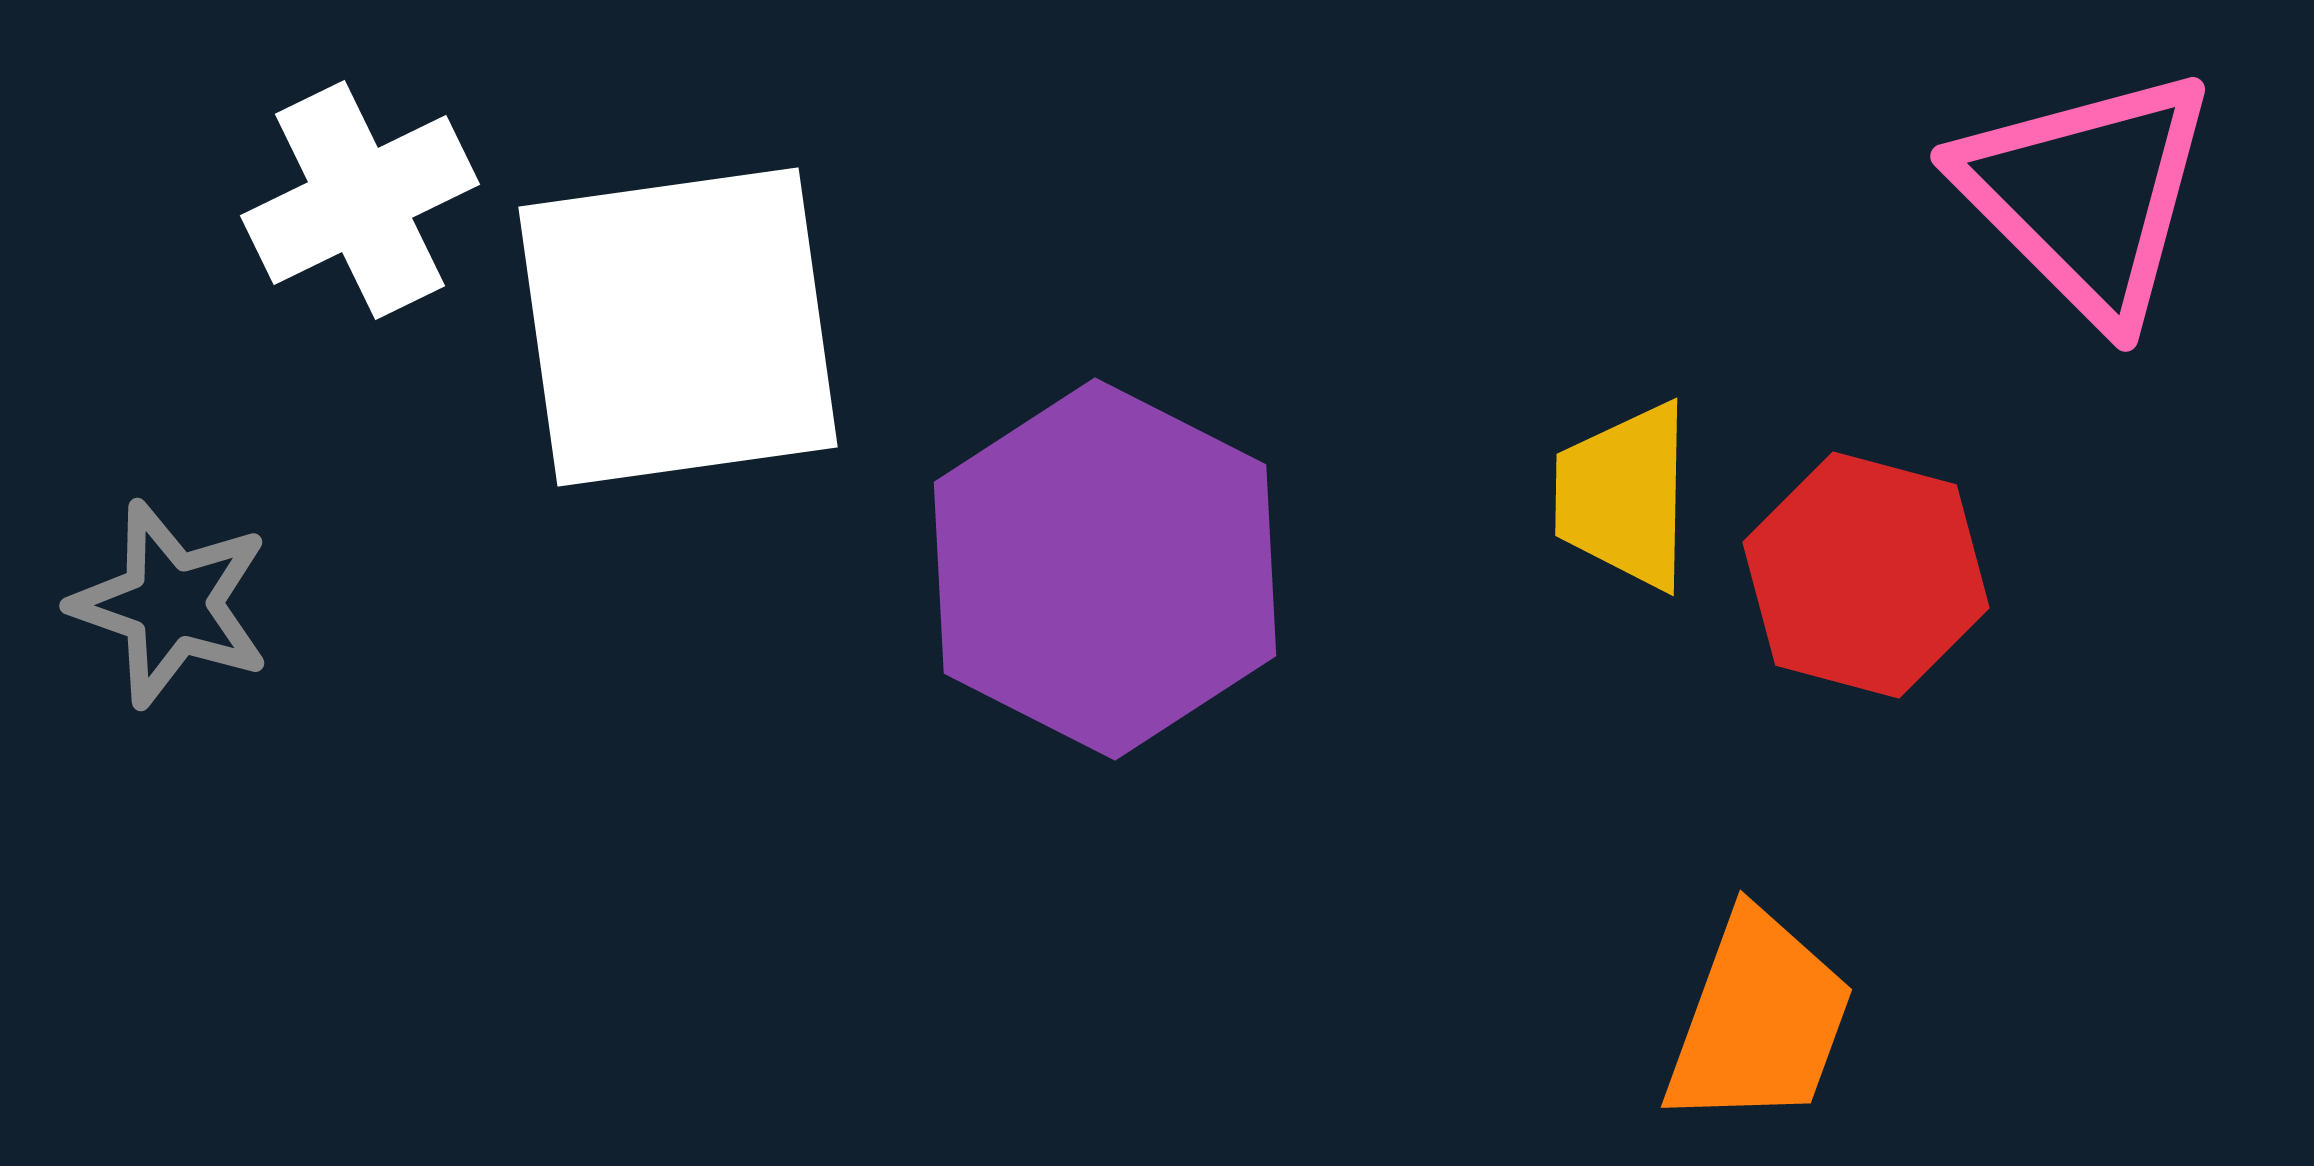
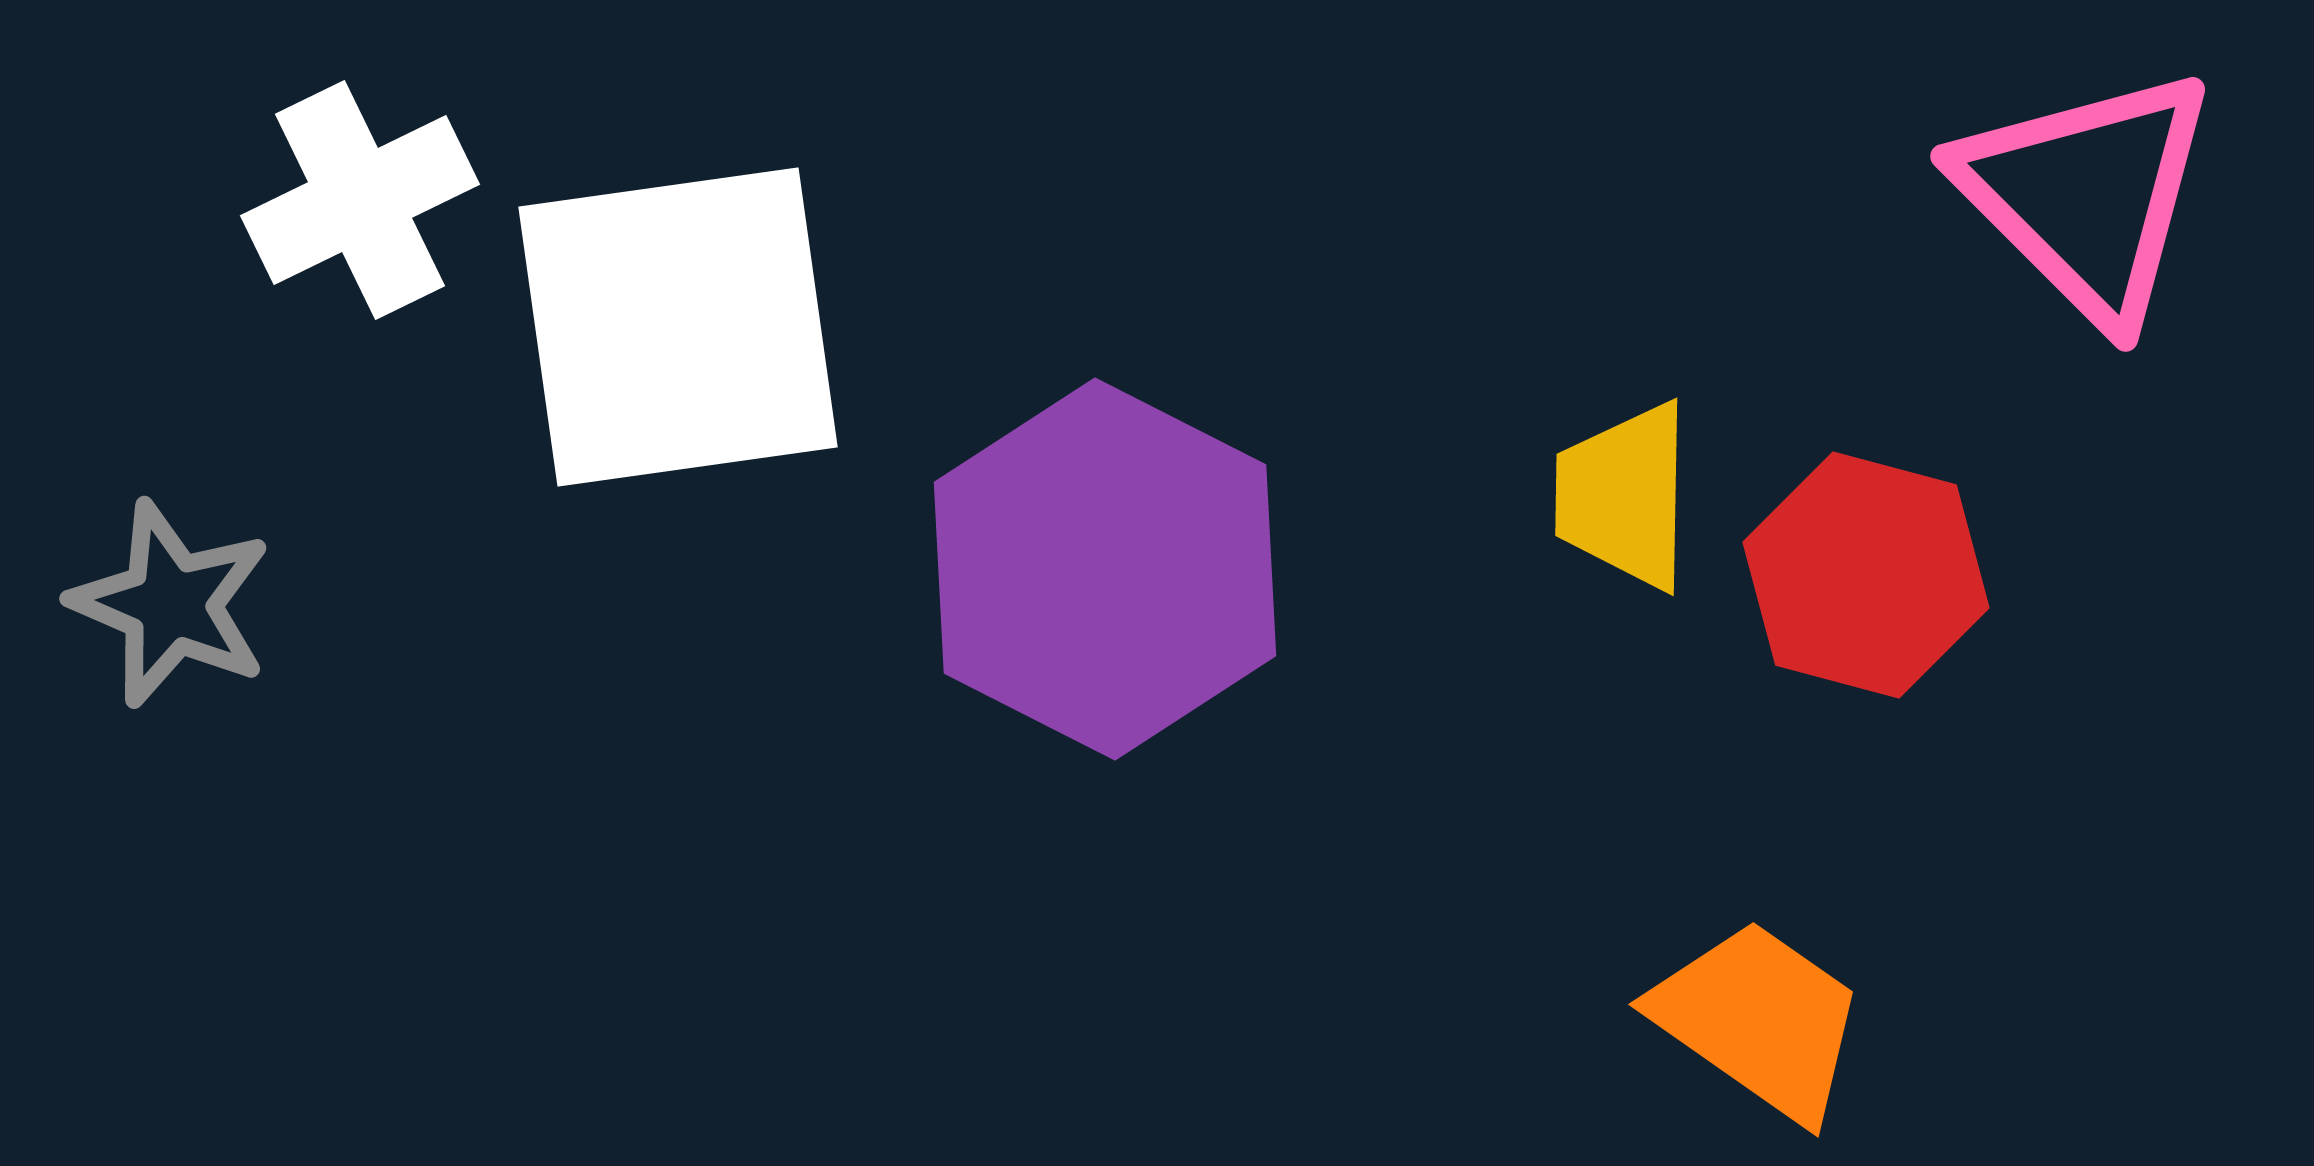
gray star: rotated 4 degrees clockwise
orange trapezoid: rotated 75 degrees counterclockwise
